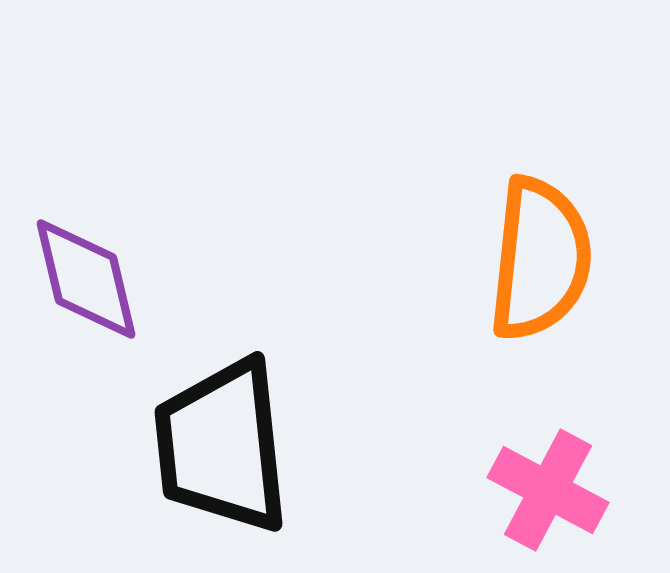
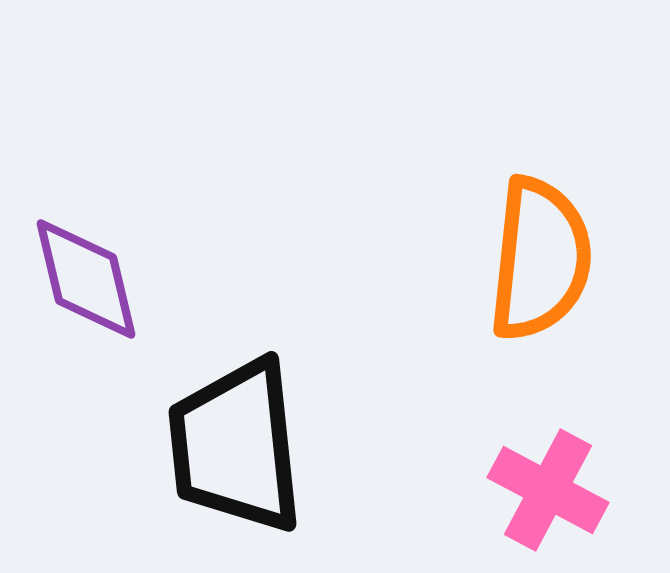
black trapezoid: moved 14 px right
